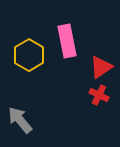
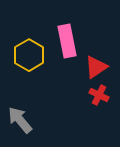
red triangle: moved 5 px left
